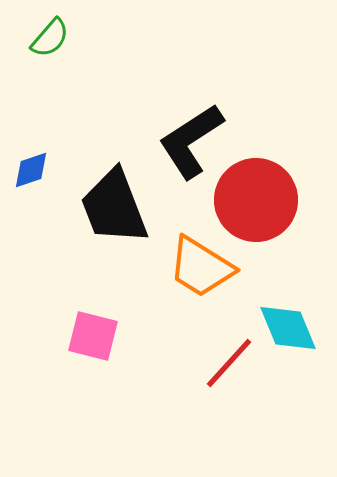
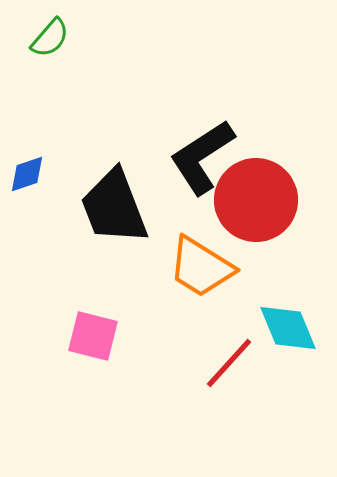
black L-shape: moved 11 px right, 16 px down
blue diamond: moved 4 px left, 4 px down
